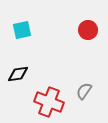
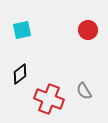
black diamond: moved 2 px right; rotated 30 degrees counterclockwise
gray semicircle: rotated 66 degrees counterclockwise
red cross: moved 3 px up
